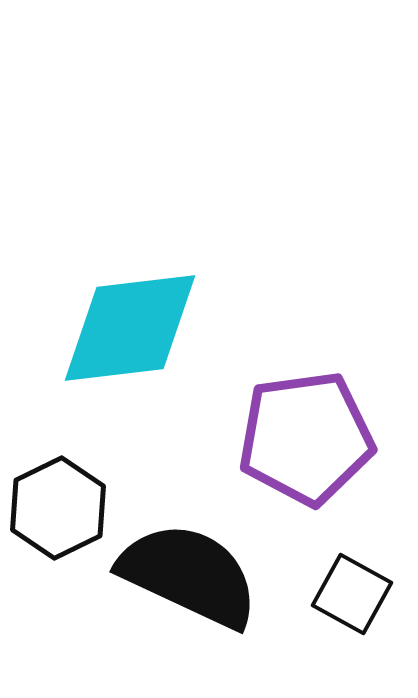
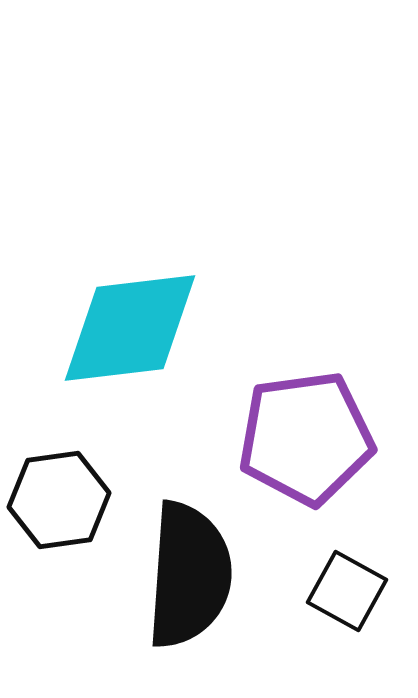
black hexagon: moved 1 px right, 8 px up; rotated 18 degrees clockwise
black semicircle: rotated 69 degrees clockwise
black square: moved 5 px left, 3 px up
